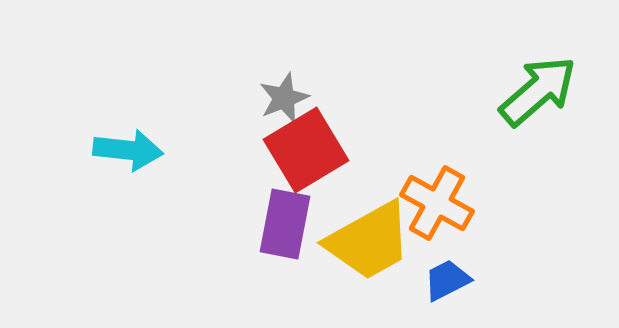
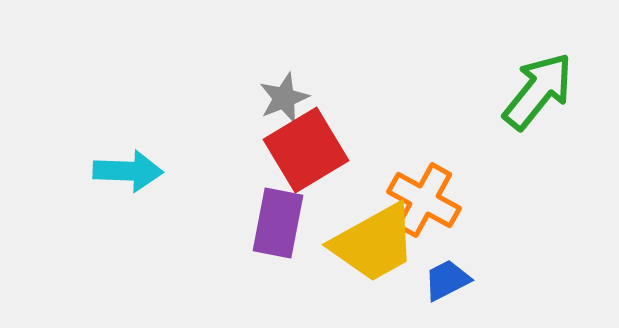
green arrow: rotated 10 degrees counterclockwise
cyan arrow: moved 21 px down; rotated 4 degrees counterclockwise
orange cross: moved 13 px left, 3 px up
purple rectangle: moved 7 px left, 1 px up
yellow trapezoid: moved 5 px right, 2 px down
